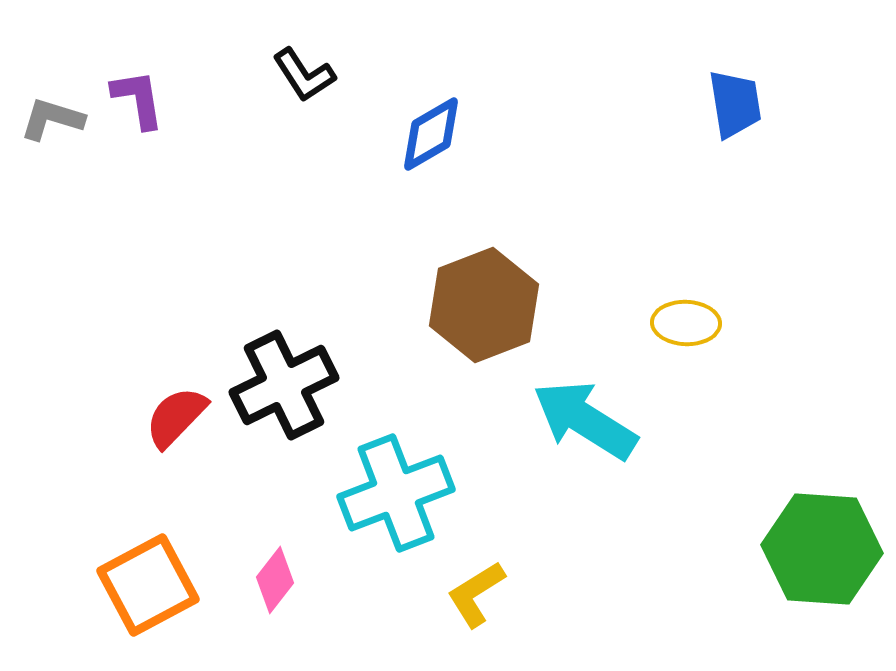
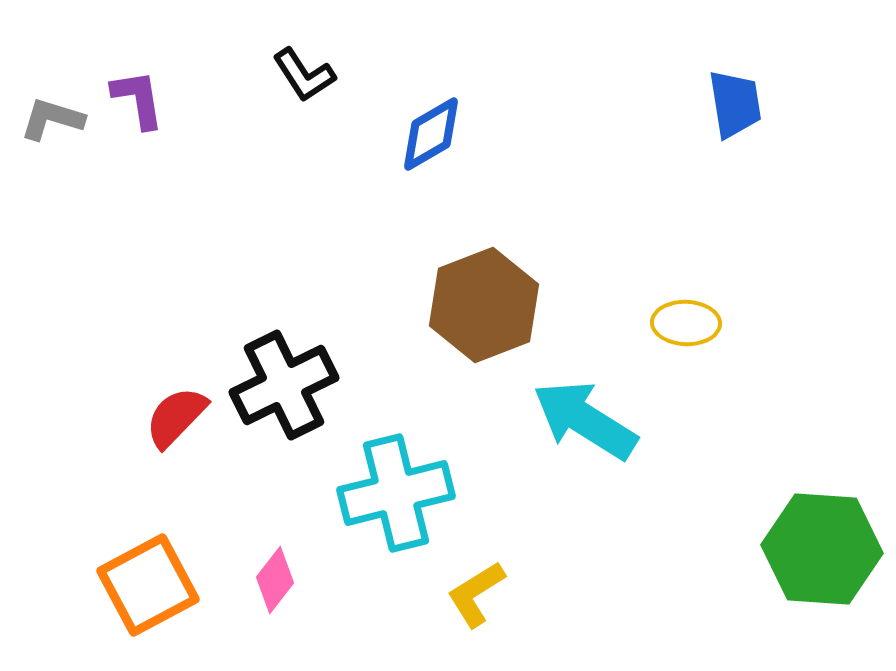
cyan cross: rotated 7 degrees clockwise
